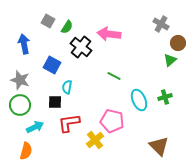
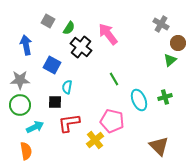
green semicircle: moved 2 px right, 1 px down
pink arrow: moved 1 px left; rotated 45 degrees clockwise
blue arrow: moved 2 px right, 1 px down
green line: moved 3 px down; rotated 32 degrees clockwise
gray star: rotated 18 degrees counterclockwise
orange semicircle: rotated 24 degrees counterclockwise
